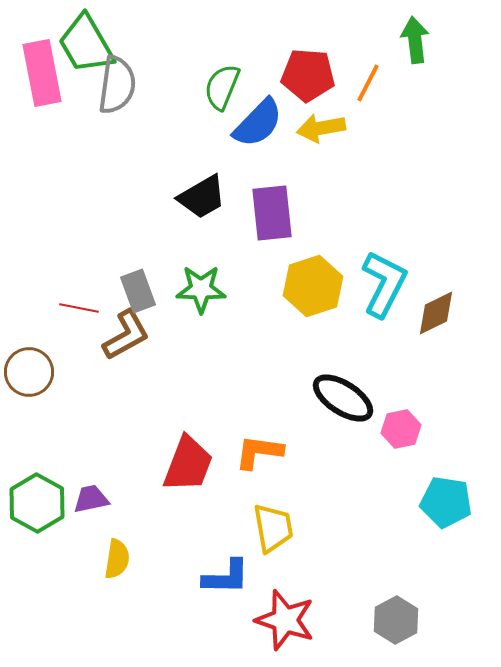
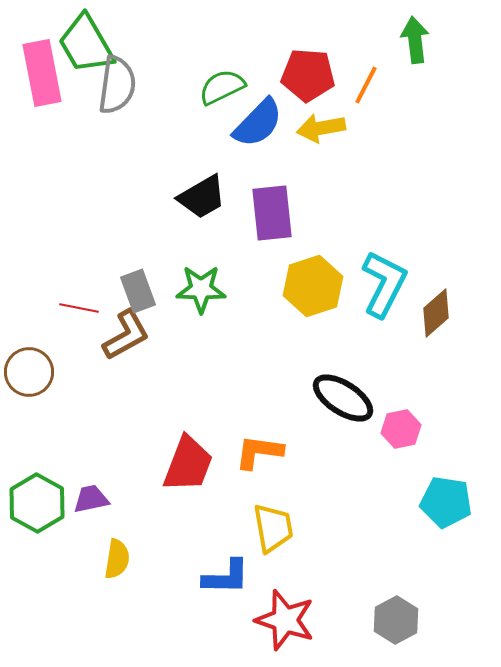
orange line: moved 2 px left, 2 px down
green semicircle: rotated 42 degrees clockwise
brown diamond: rotated 15 degrees counterclockwise
